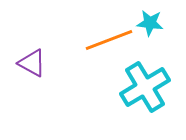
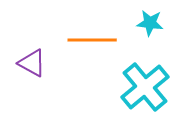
orange line: moved 17 px left; rotated 21 degrees clockwise
cyan cross: rotated 9 degrees counterclockwise
